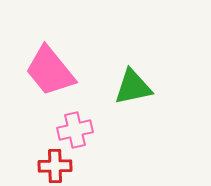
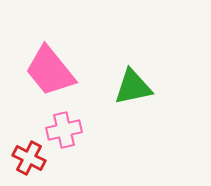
pink cross: moved 11 px left
red cross: moved 26 px left, 8 px up; rotated 28 degrees clockwise
